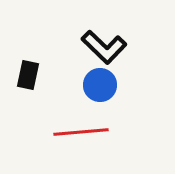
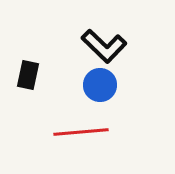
black L-shape: moved 1 px up
